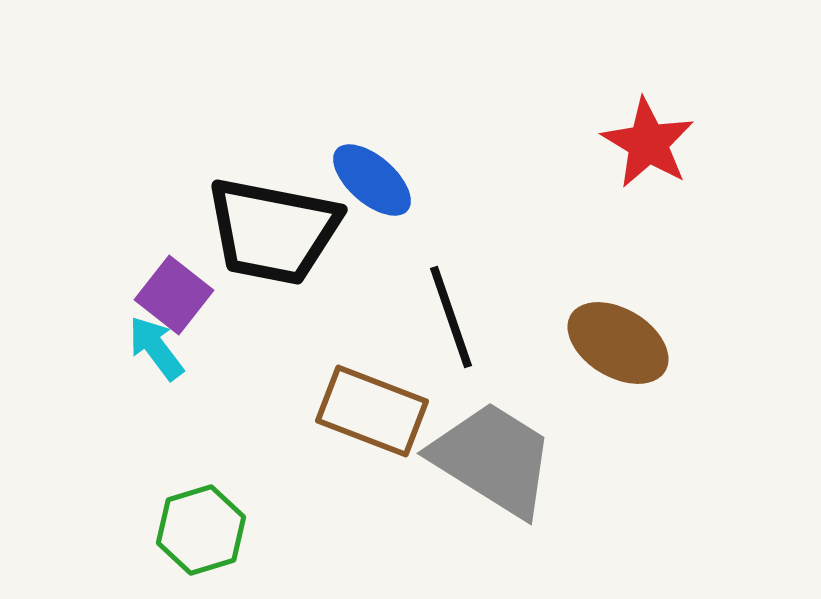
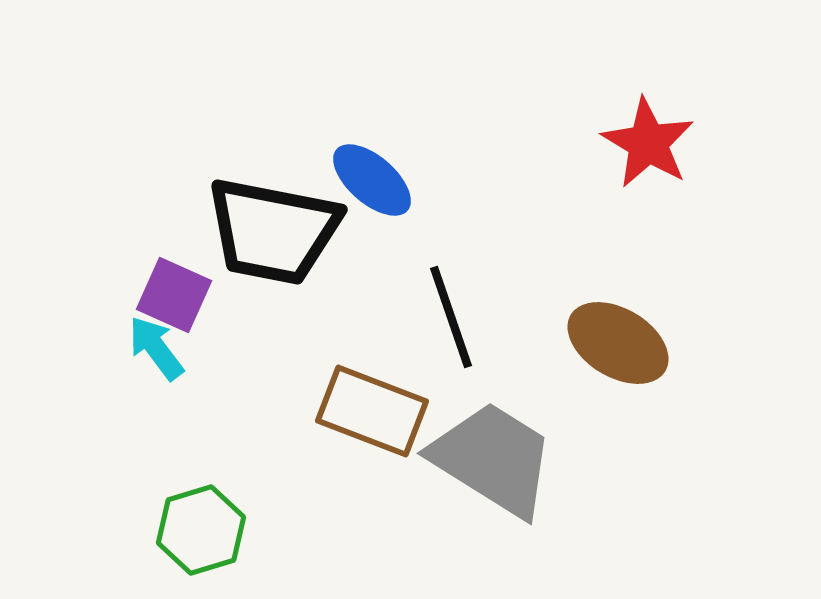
purple square: rotated 14 degrees counterclockwise
